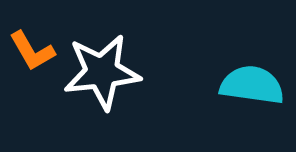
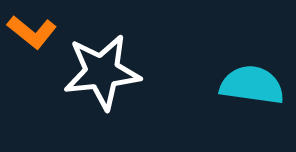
orange L-shape: moved 19 px up; rotated 21 degrees counterclockwise
